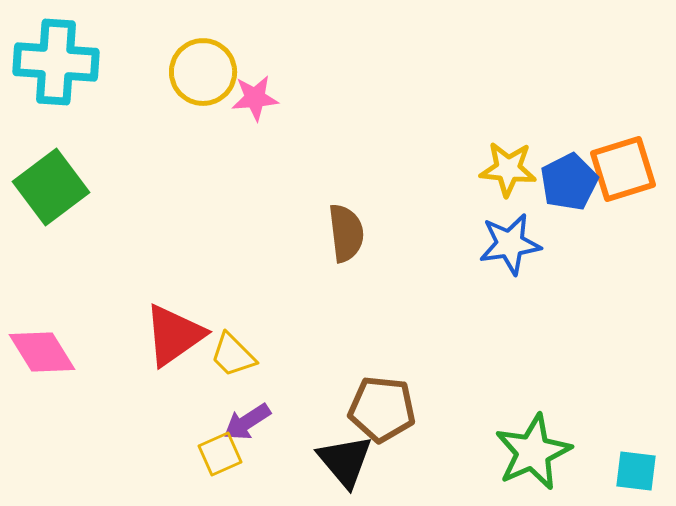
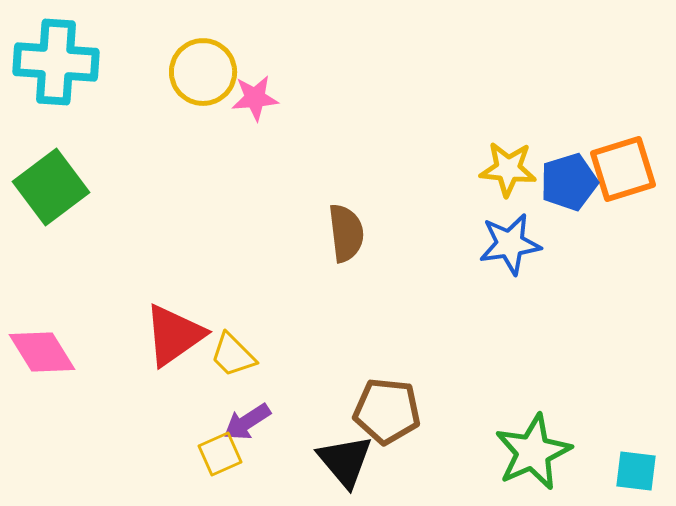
blue pentagon: rotated 10 degrees clockwise
brown pentagon: moved 5 px right, 2 px down
